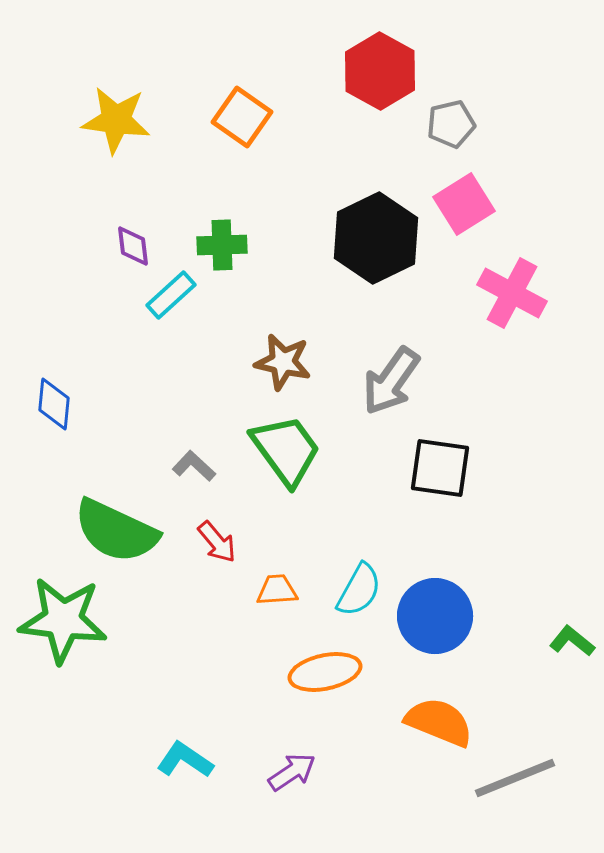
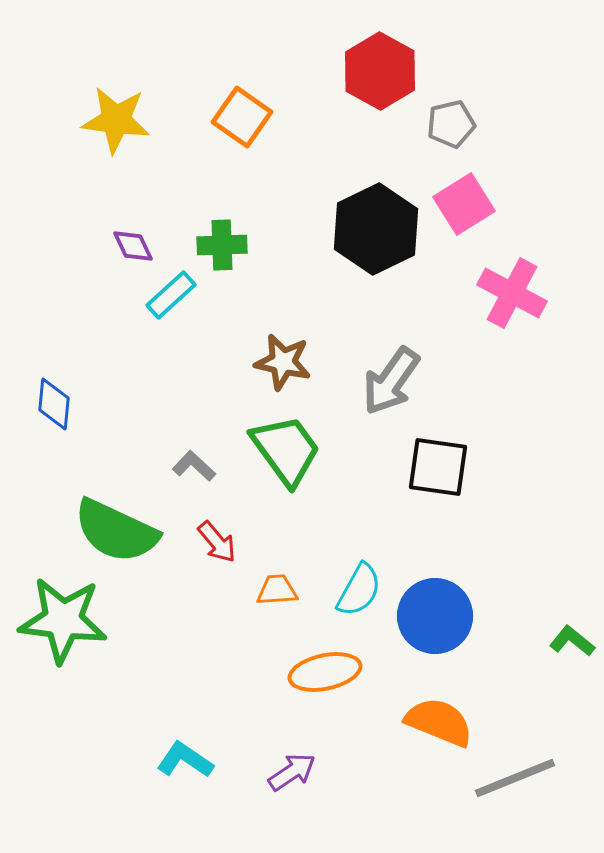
black hexagon: moved 9 px up
purple diamond: rotated 18 degrees counterclockwise
black square: moved 2 px left, 1 px up
